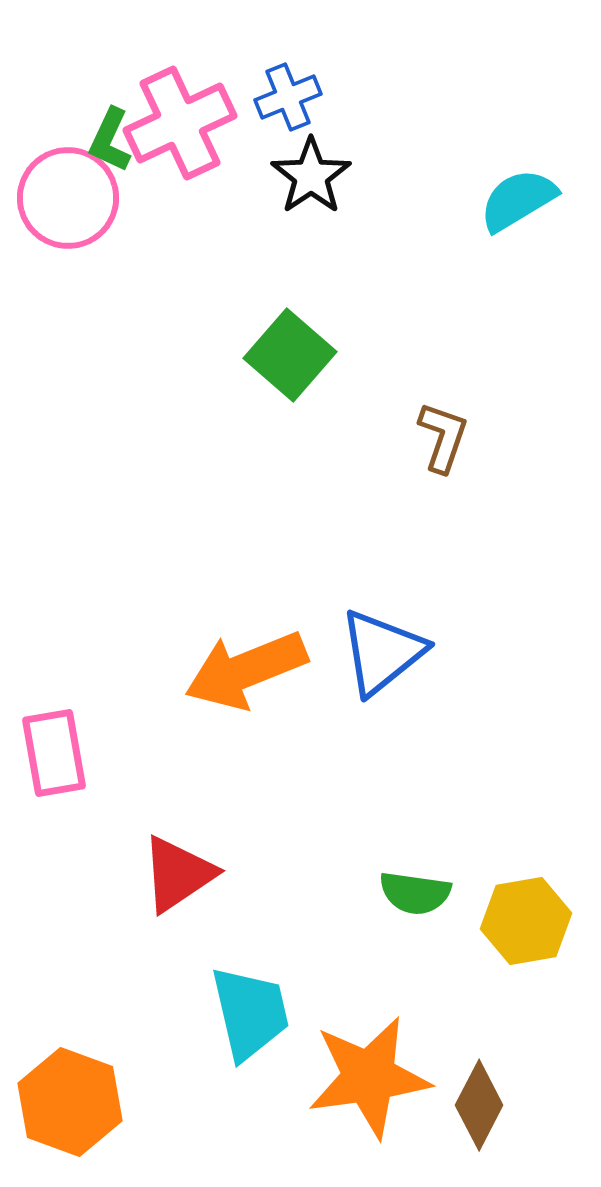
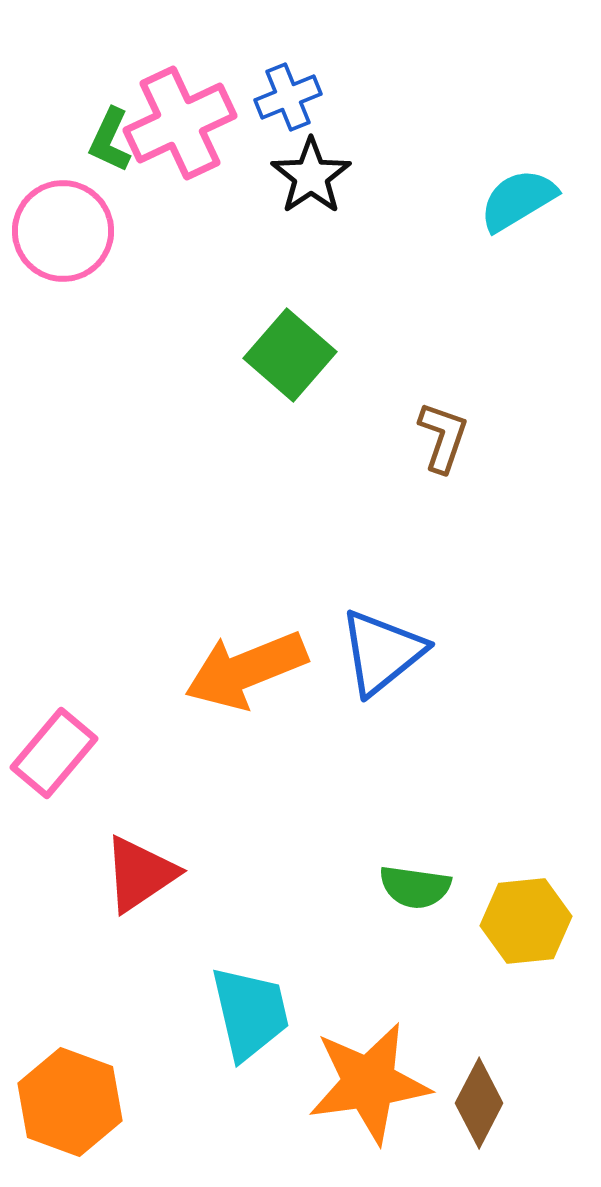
pink circle: moved 5 px left, 33 px down
pink rectangle: rotated 50 degrees clockwise
red triangle: moved 38 px left
green semicircle: moved 6 px up
yellow hexagon: rotated 4 degrees clockwise
orange star: moved 6 px down
brown diamond: moved 2 px up
